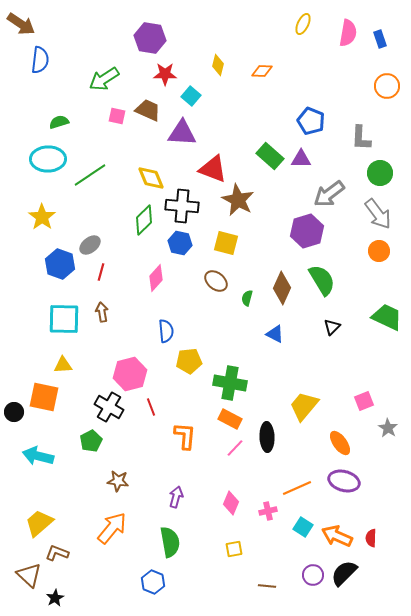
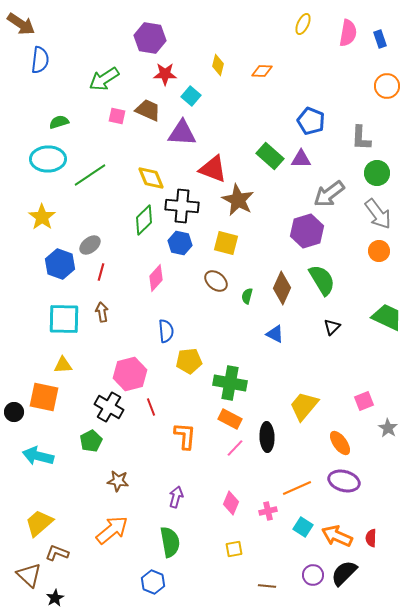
green circle at (380, 173): moved 3 px left
green semicircle at (247, 298): moved 2 px up
orange arrow at (112, 528): moved 2 px down; rotated 12 degrees clockwise
